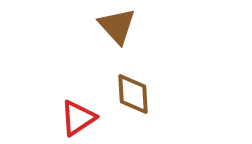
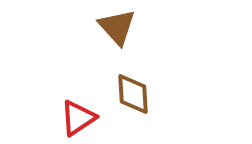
brown triangle: moved 1 px down
